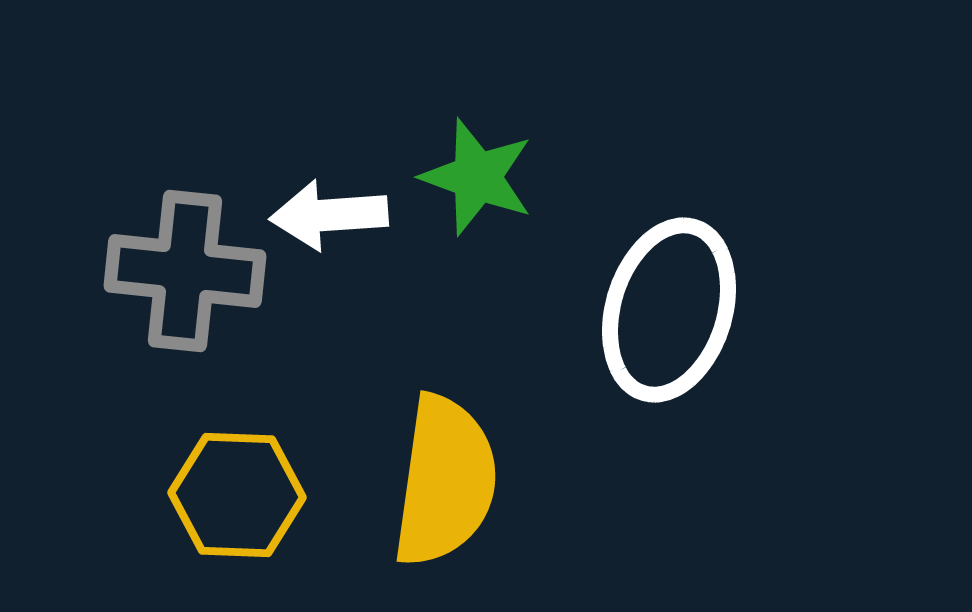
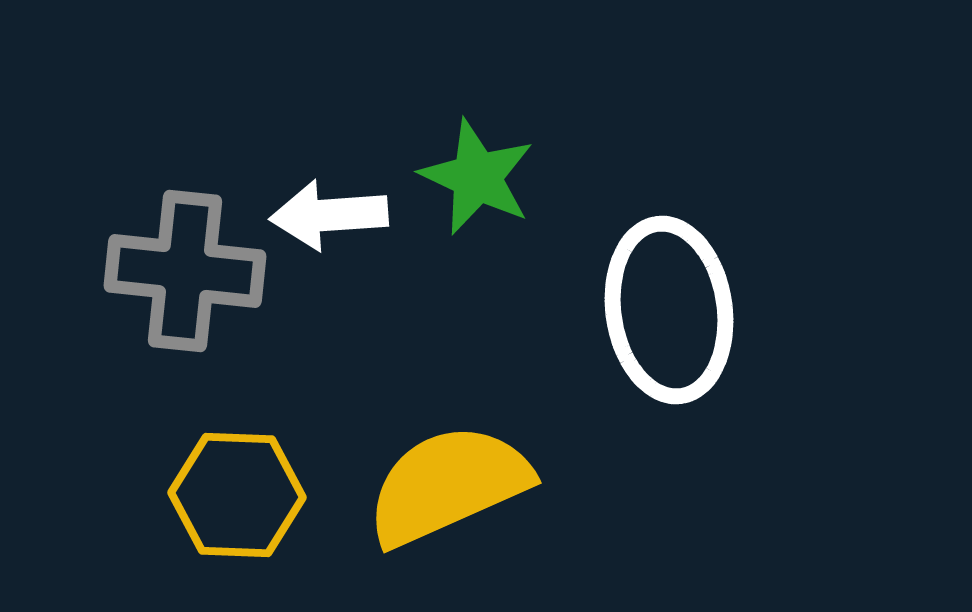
green star: rotated 5 degrees clockwise
white ellipse: rotated 25 degrees counterclockwise
yellow semicircle: moved 3 px right, 4 px down; rotated 122 degrees counterclockwise
